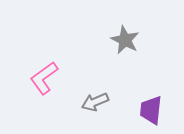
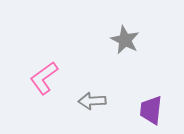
gray arrow: moved 3 px left, 1 px up; rotated 20 degrees clockwise
